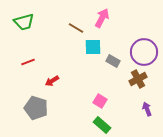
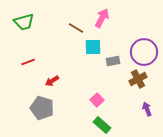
gray rectangle: rotated 40 degrees counterclockwise
pink square: moved 3 px left, 1 px up; rotated 16 degrees clockwise
gray pentagon: moved 6 px right
